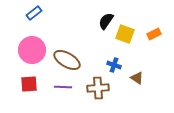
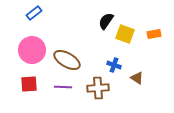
orange rectangle: rotated 16 degrees clockwise
